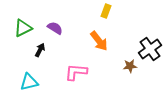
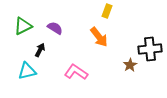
yellow rectangle: moved 1 px right
green triangle: moved 2 px up
orange arrow: moved 4 px up
black cross: rotated 30 degrees clockwise
brown star: moved 1 px up; rotated 24 degrees counterclockwise
pink L-shape: rotated 30 degrees clockwise
cyan triangle: moved 2 px left, 11 px up
